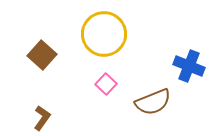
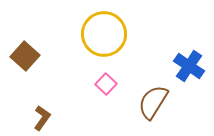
brown square: moved 17 px left, 1 px down
blue cross: rotated 12 degrees clockwise
brown semicircle: rotated 144 degrees clockwise
